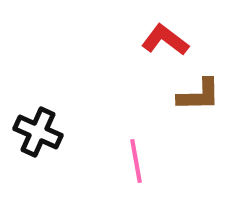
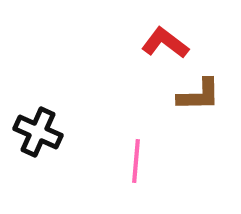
red L-shape: moved 3 px down
pink line: rotated 15 degrees clockwise
